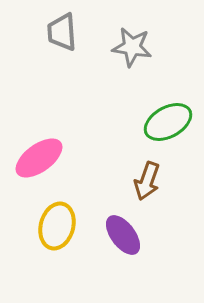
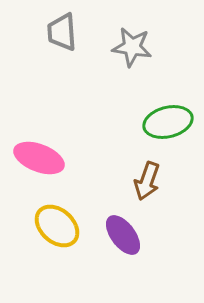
green ellipse: rotated 15 degrees clockwise
pink ellipse: rotated 57 degrees clockwise
yellow ellipse: rotated 63 degrees counterclockwise
